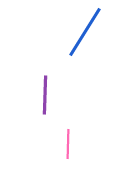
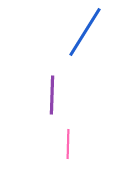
purple line: moved 7 px right
